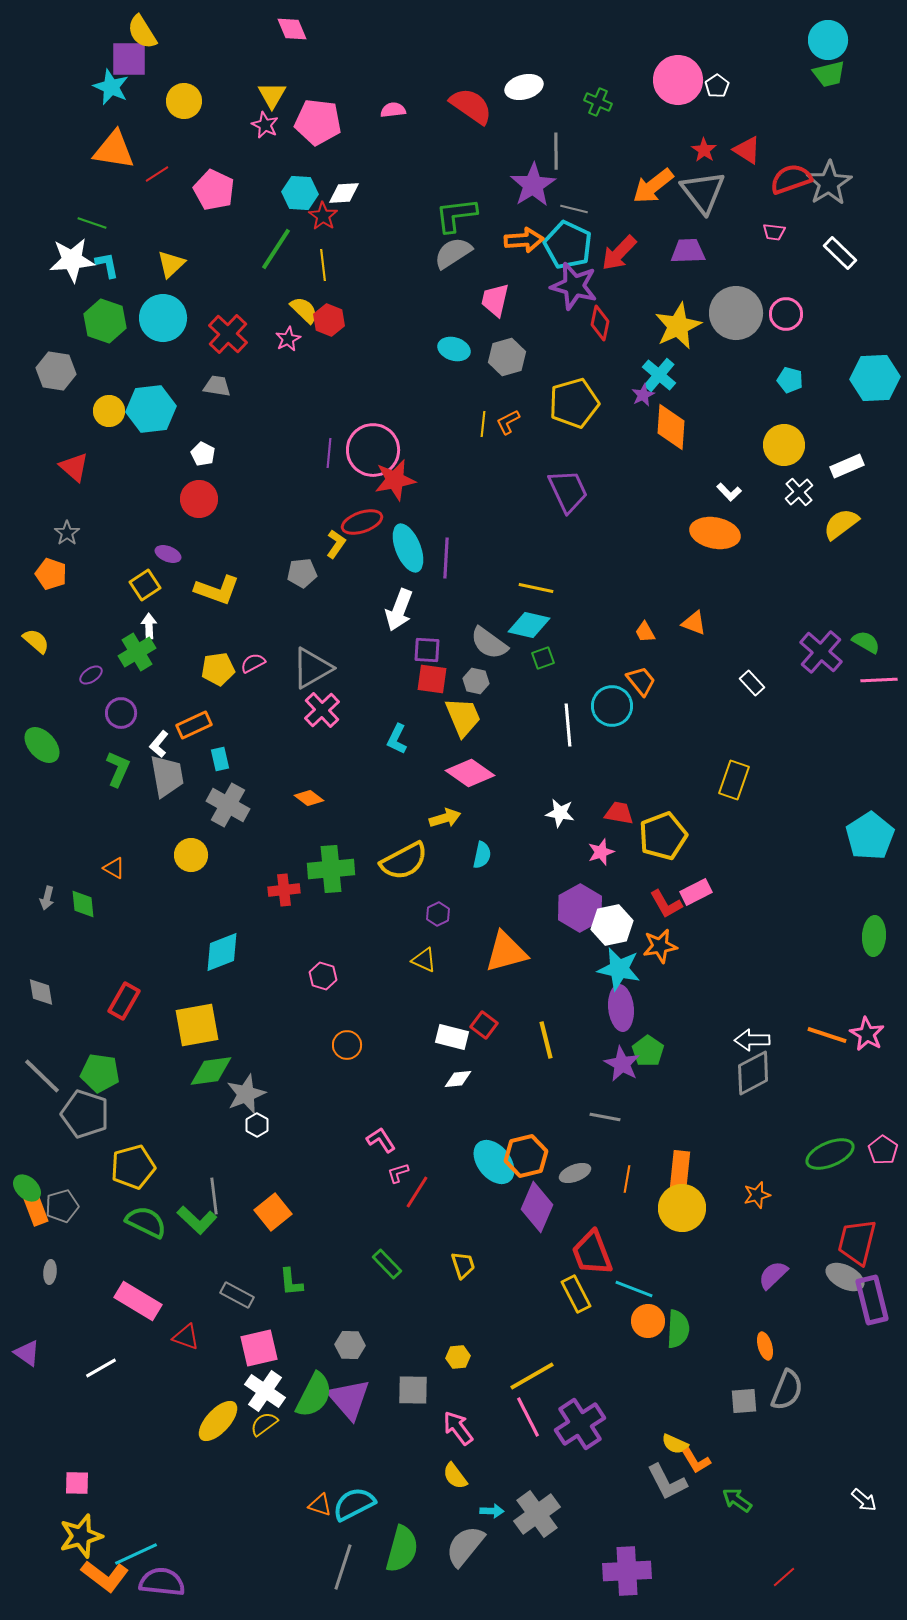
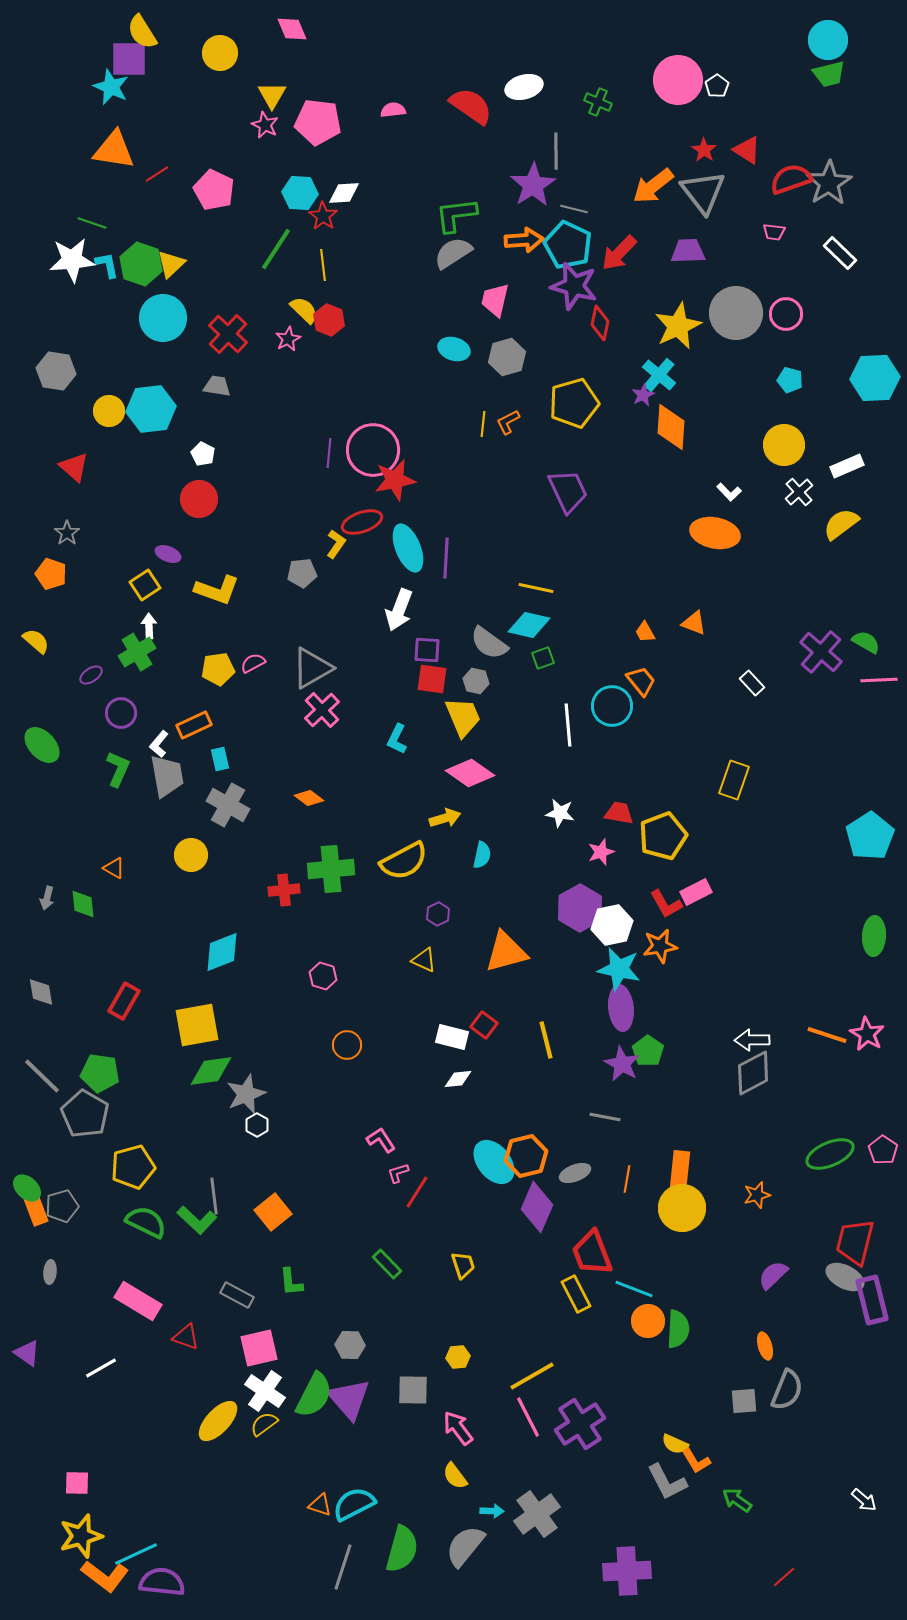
yellow circle at (184, 101): moved 36 px right, 48 px up
green hexagon at (105, 321): moved 36 px right, 57 px up
gray pentagon at (85, 1114): rotated 12 degrees clockwise
red trapezoid at (857, 1242): moved 2 px left
